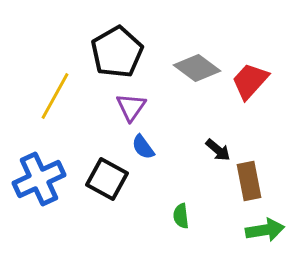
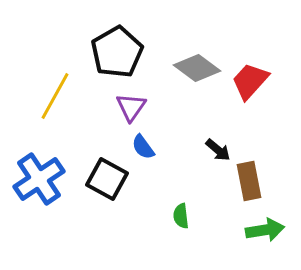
blue cross: rotated 9 degrees counterclockwise
